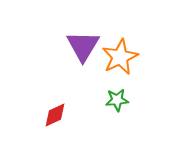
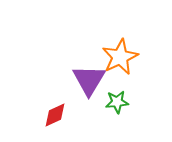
purple triangle: moved 6 px right, 34 px down
green star: moved 2 px down
